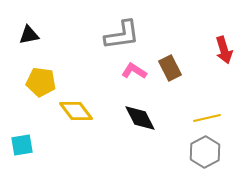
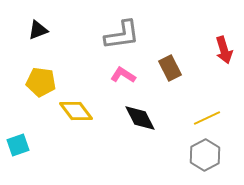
black triangle: moved 9 px right, 5 px up; rotated 10 degrees counterclockwise
pink L-shape: moved 11 px left, 4 px down
yellow line: rotated 12 degrees counterclockwise
cyan square: moved 4 px left; rotated 10 degrees counterclockwise
gray hexagon: moved 3 px down
